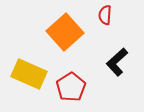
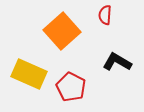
orange square: moved 3 px left, 1 px up
black L-shape: rotated 72 degrees clockwise
red pentagon: rotated 12 degrees counterclockwise
